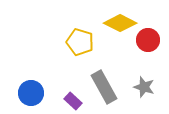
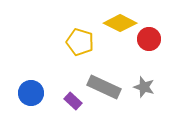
red circle: moved 1 px right, 1 px up
gray rectangle: rotated 36 degrees counterclockwise
